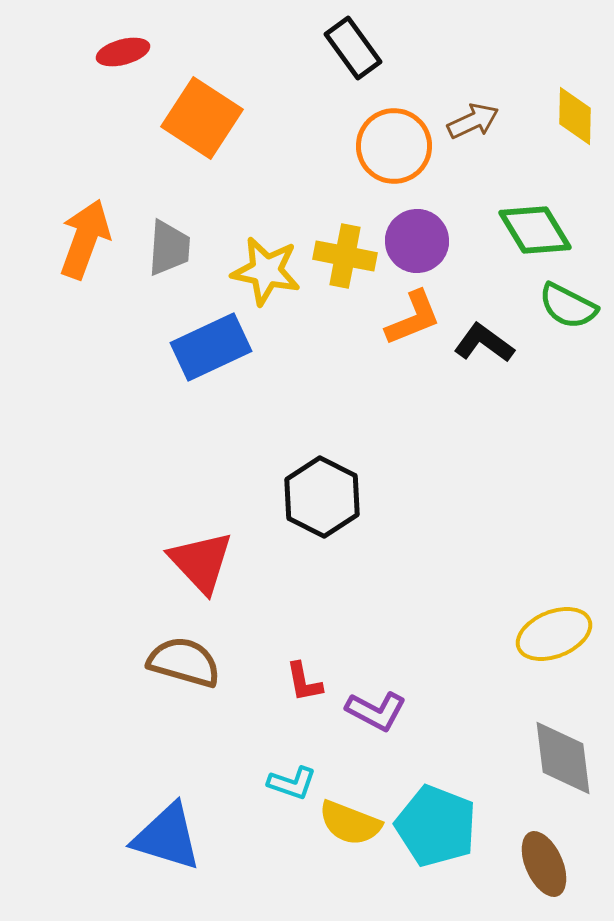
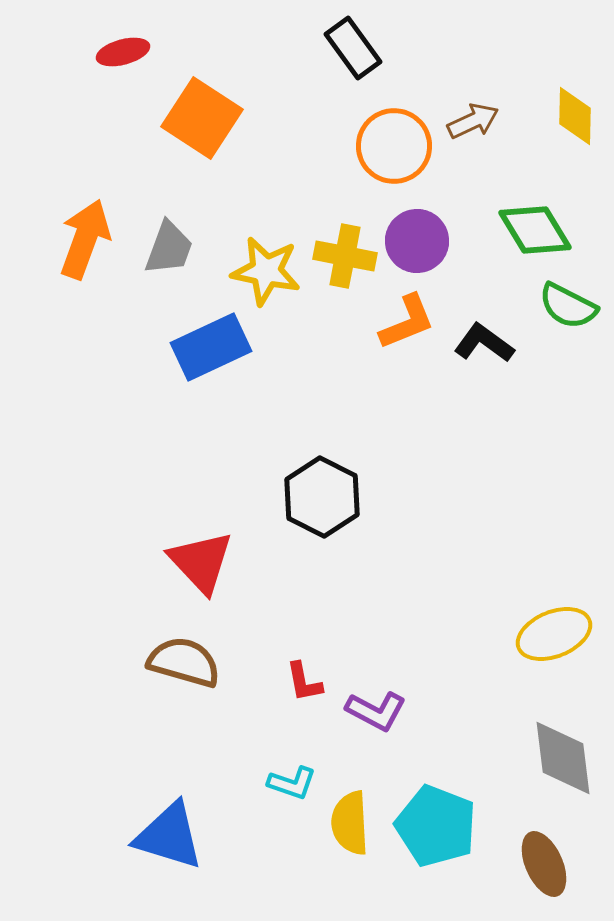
gray trapezoid: rotated 16 degrees clockwise
orange L-shape: moved 6 px left, 4 px down
yellow semicircle: rotated 66 degrees clockwise
blue triangle: moved 2 px right, 1 px up
